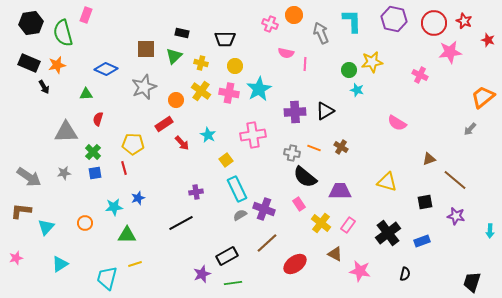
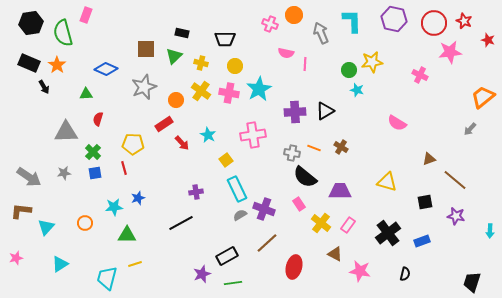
orange star at (57, 65): rotated 24 degrees counterclockwise
red ellipse at (295, 264): moved 1 px left, 3 px down; rotated 40 degrees counterclockwise
